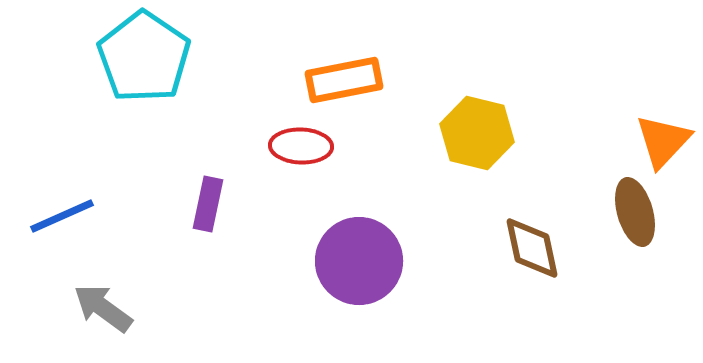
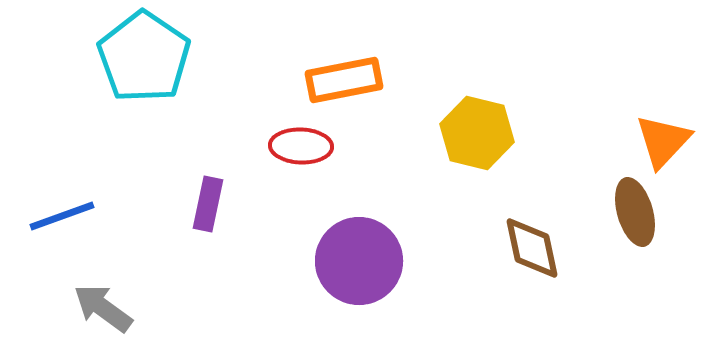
blue line: rotated 4 degrees clockwise
